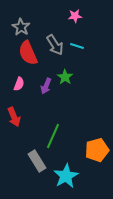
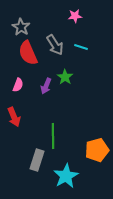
cyan line: moved 4 px right, 1 px down
pink semicircle: moved 1 px left, 1 px down
green line: rotated 25 degrees counterclockwise
gray rectangle: moved 1 px up; rotated 50 degrees clockwise
